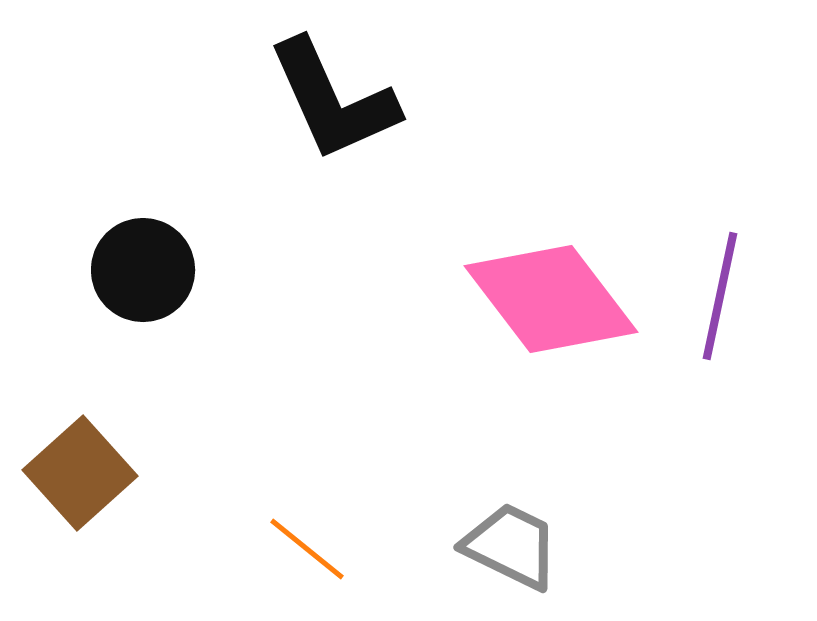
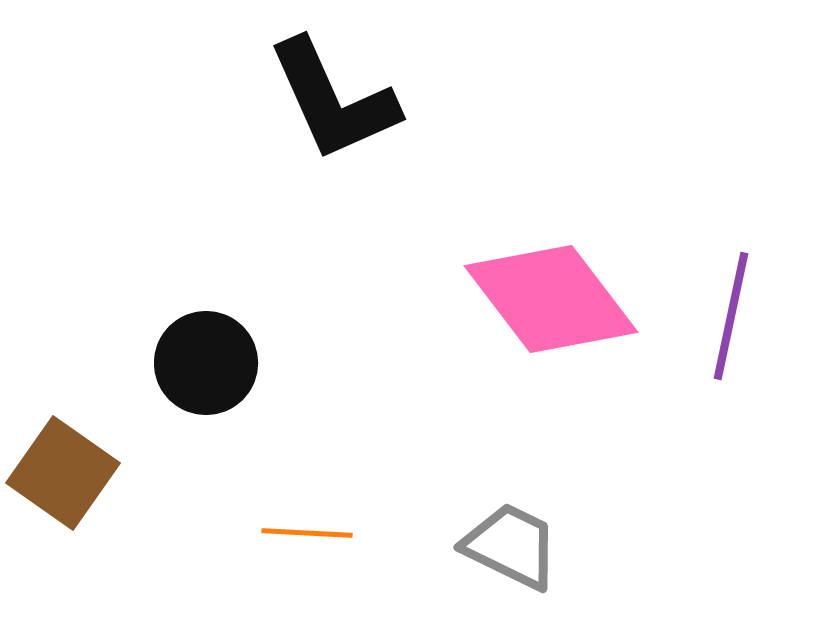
black circle: moved 63 px right, 93 px down
purple line: moved 11 px right, 20 px down
brown square: moved 17 px left; rotated 13 degrees counterclockwise
orange line: moved 16 px up; rotated 36 degrees counterclockwise
